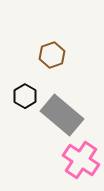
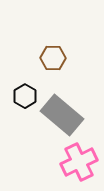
brown hexagon: moved 1 px right, 3 px down; rotated 20 degrees clockwise
pink cross: moved 2 px left, 2 px down; rotated 30 degrees clockwise
